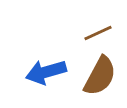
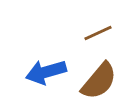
brown semicircle: moved 1 px left, 5 px down; rotated 12 degrees clockwise
